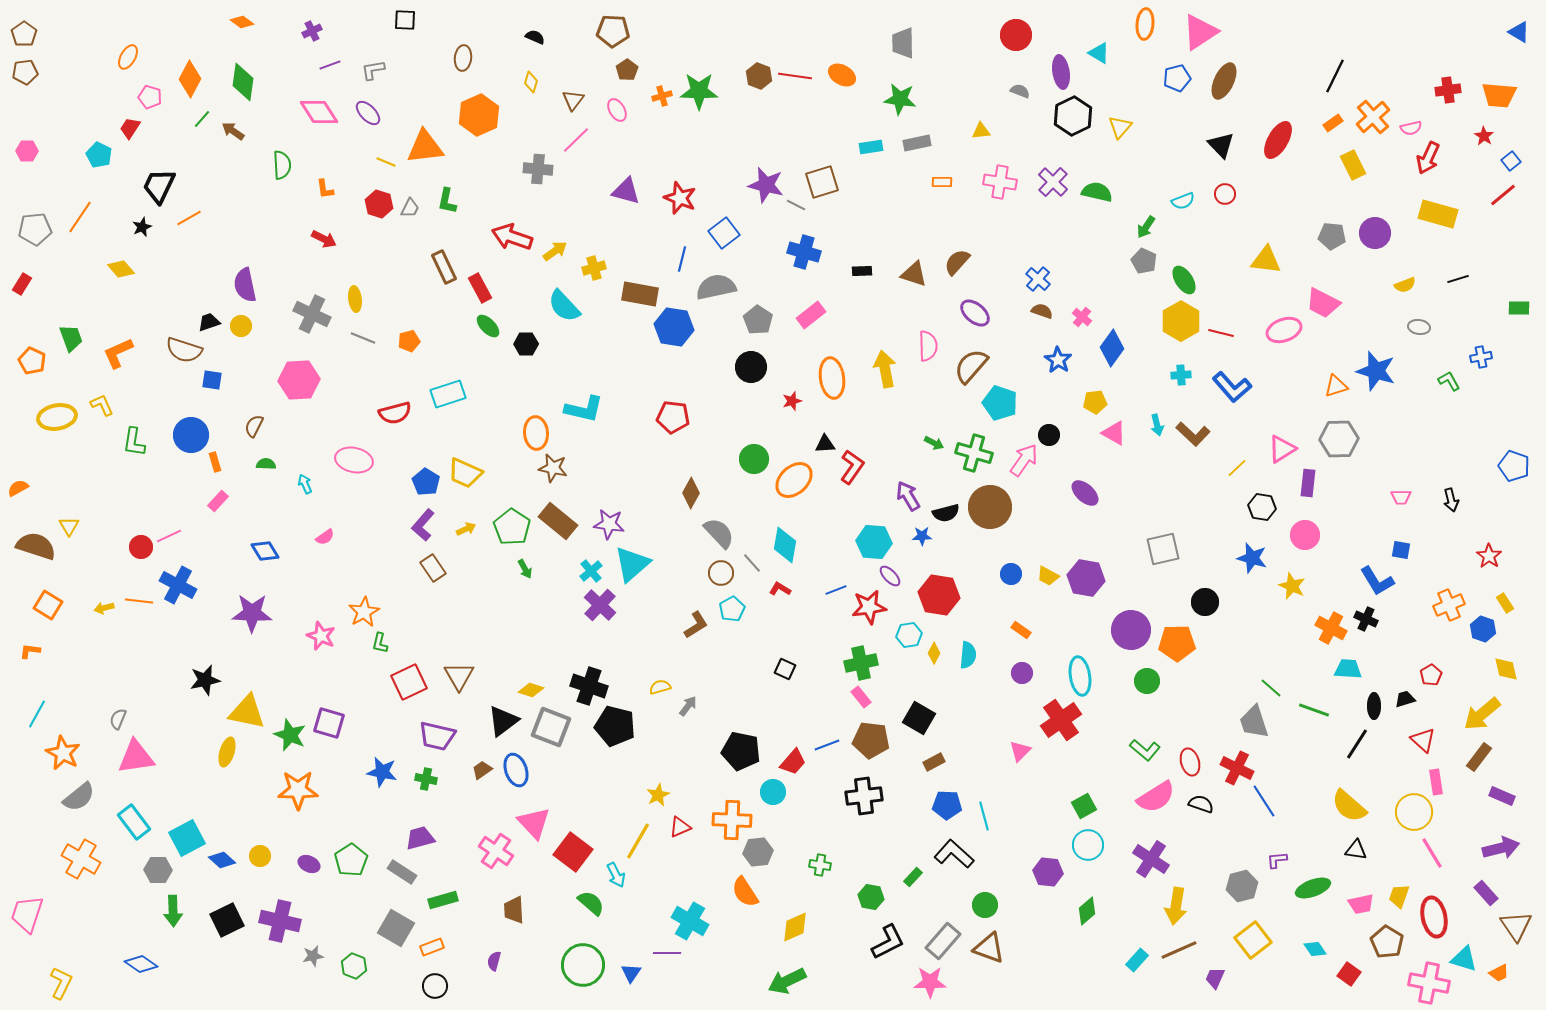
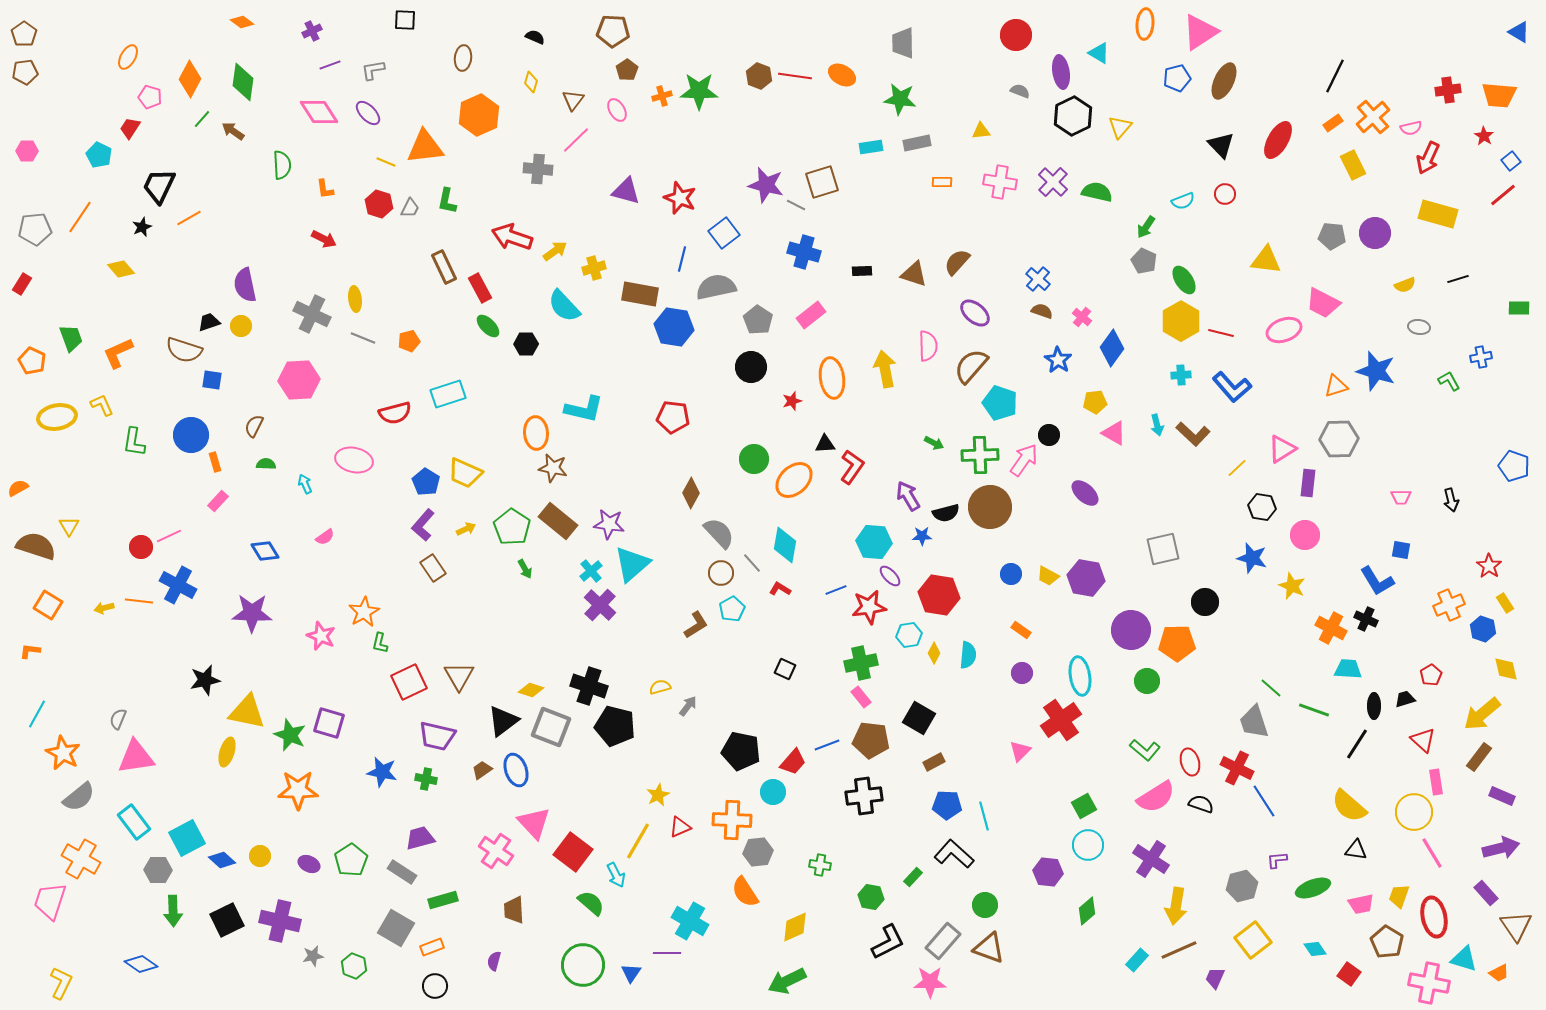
green cross at (974, 453): moved 6 px right, 2 px down; rotated 18 degrees counterclockwise
red star at (1489, 556): moved 10 px down
pink trapezoid at (27, 914): moved 23 px right, 13 px up
